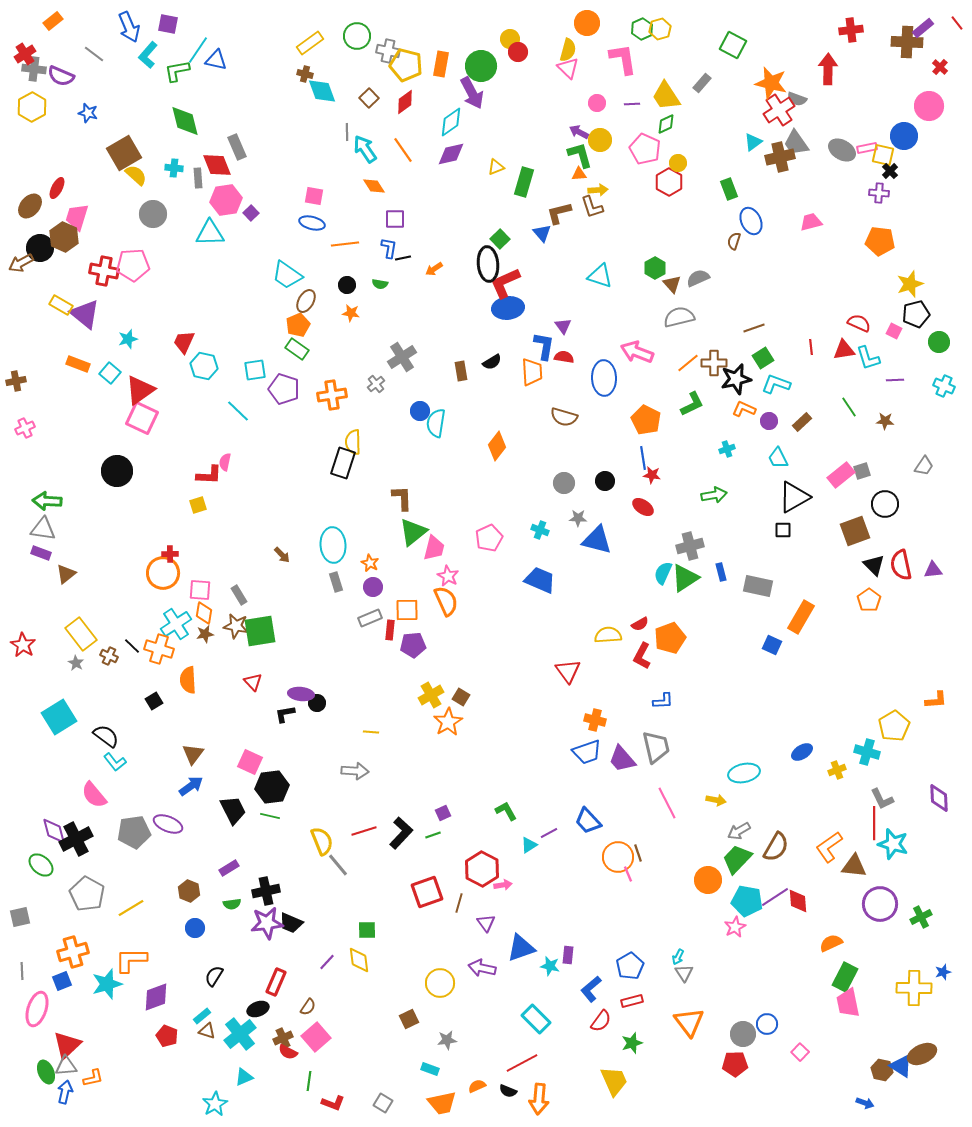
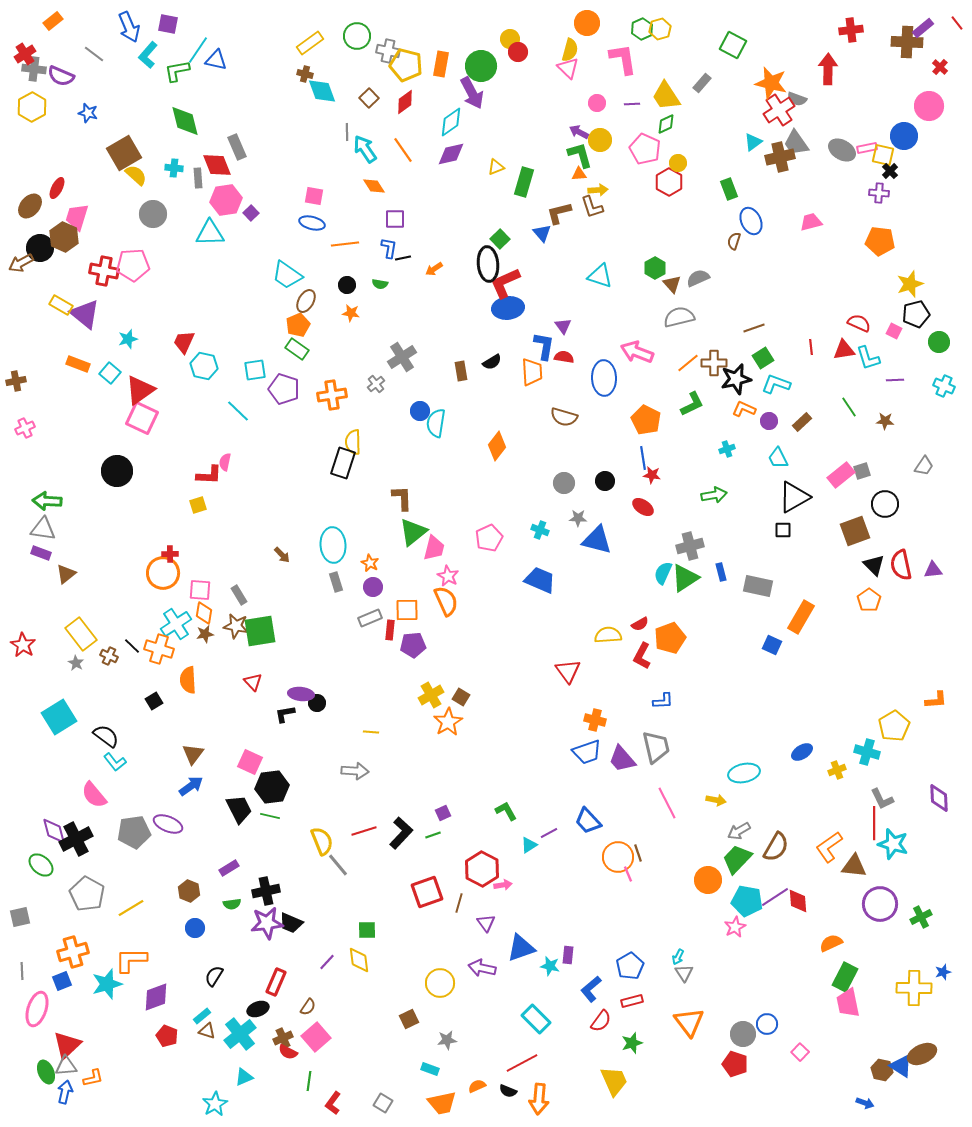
yellow semicircle at (568, 50): moved 2 px right
black trapezoid at (233, 810): moved 6 px right, 1 px up
red pentagon at (735, 1064): rotated 20 degrees clockwise
red L-shape at (333, 1103): rotated 105 degrees clockwise
